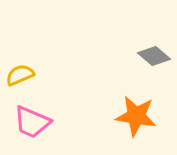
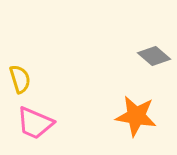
yellow semicircle: moved 4 px down; rotated 96 degrees clockwise
pink trapezoid: moved 3 px right, 1 px down
